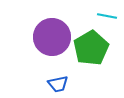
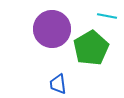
purple circle: moved 8 px up
blue trapezoid: rotated 95 degrees clockwise
